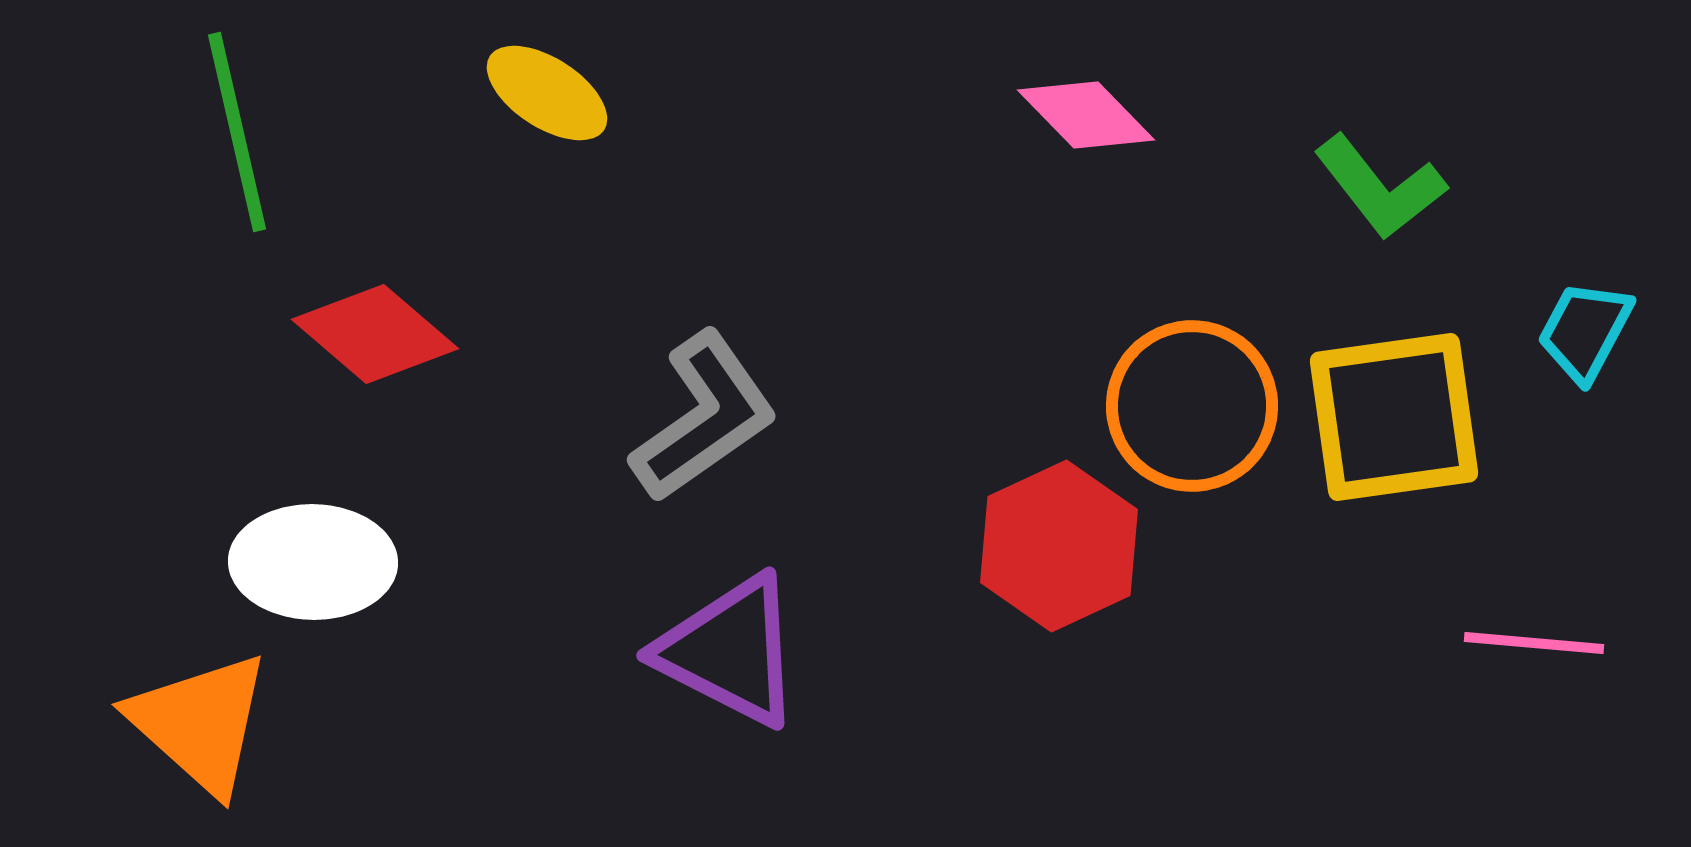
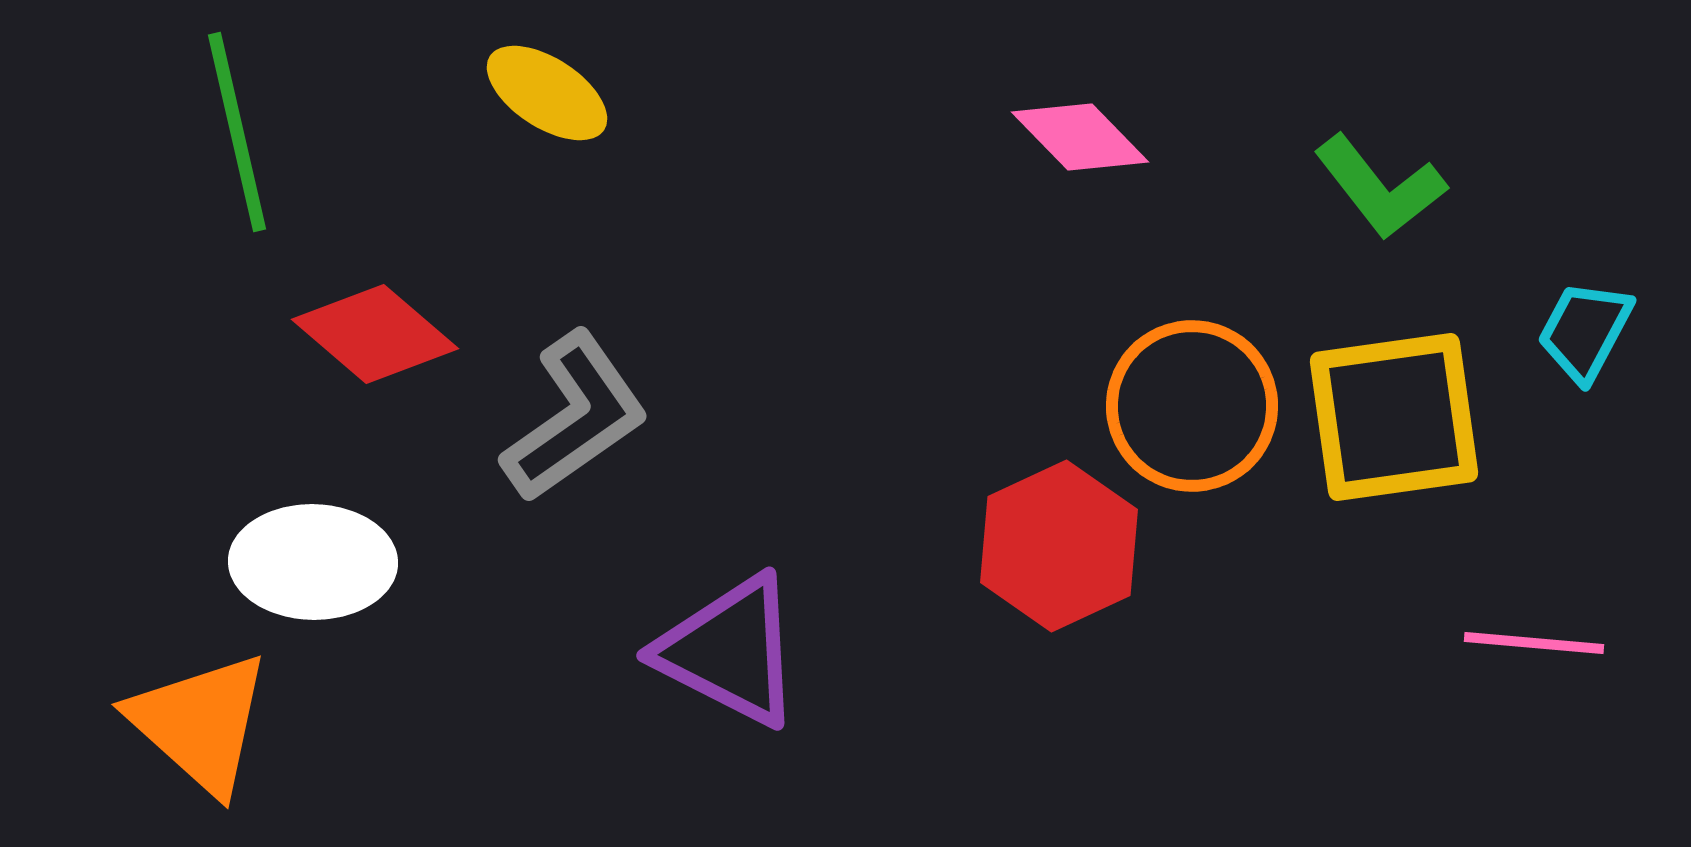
pink diamond: moved 6 px left, 22 px down
gray L-shape: moved 129 px left
